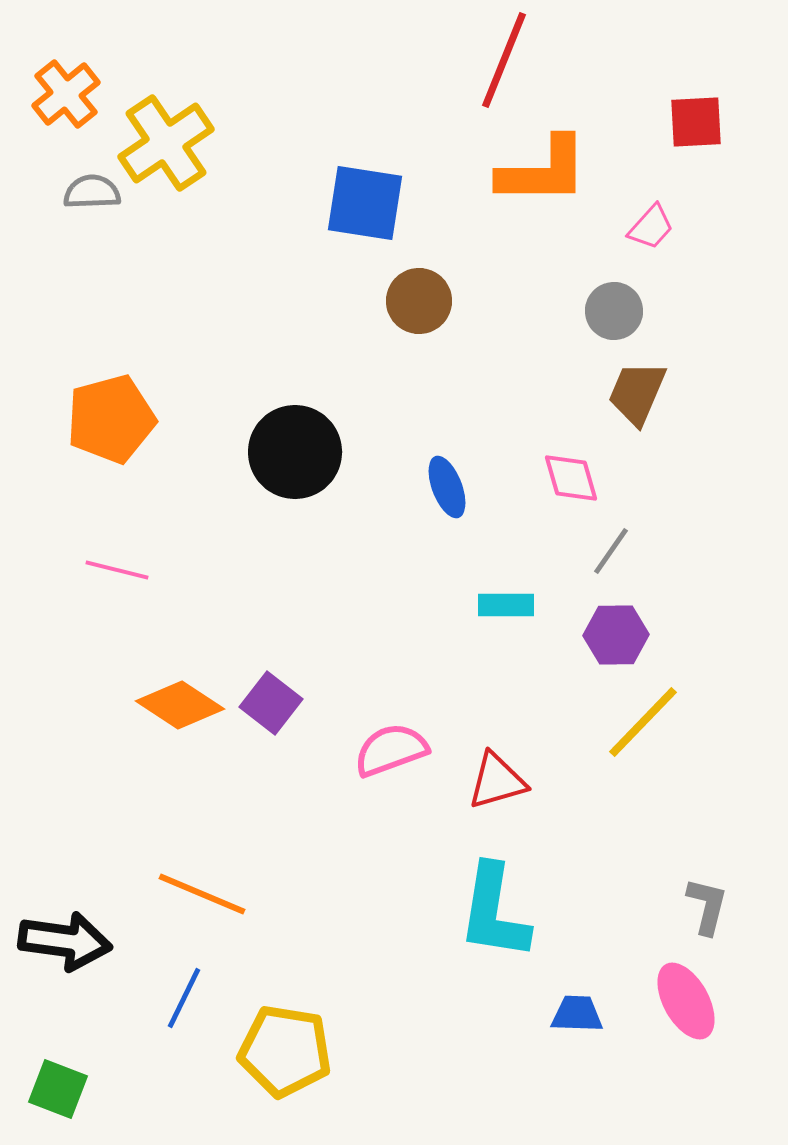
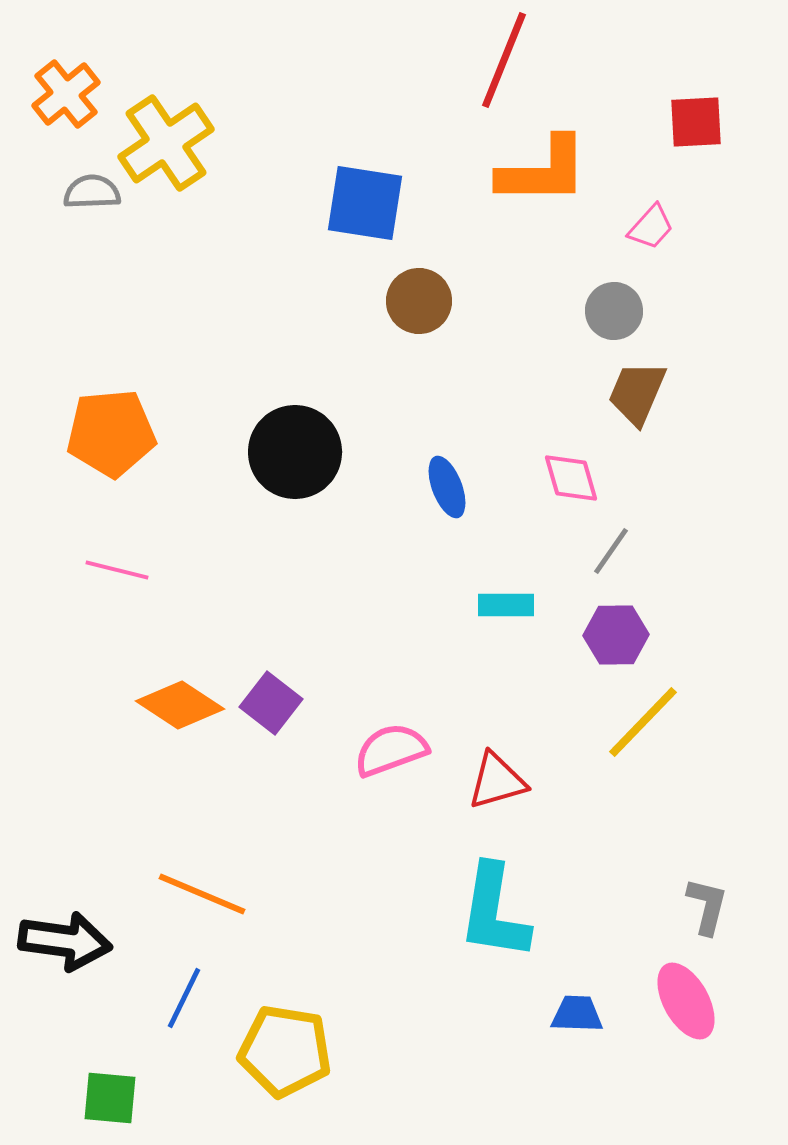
orange pentagon: moved 14 px down; rotated 10 degrees clockwise
green square: moved 52 px right, 9 px down; rotated 16 degrees counterclockwise
